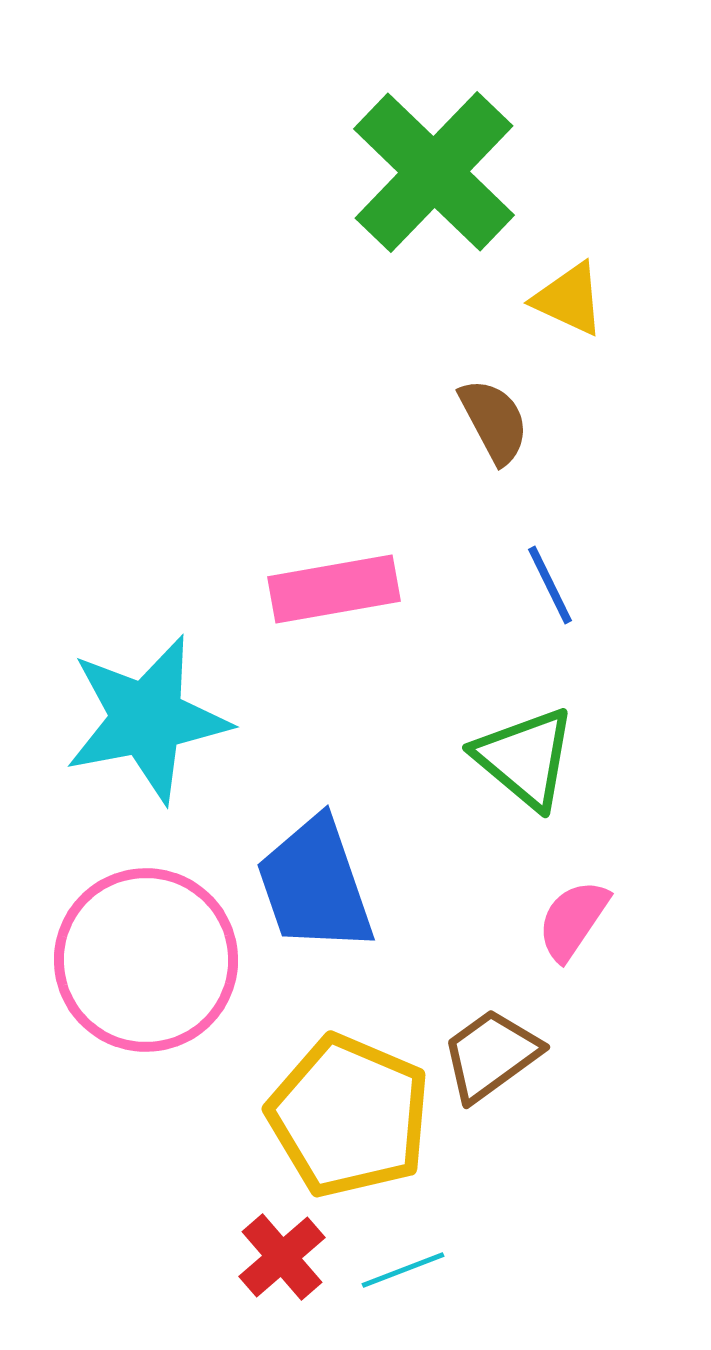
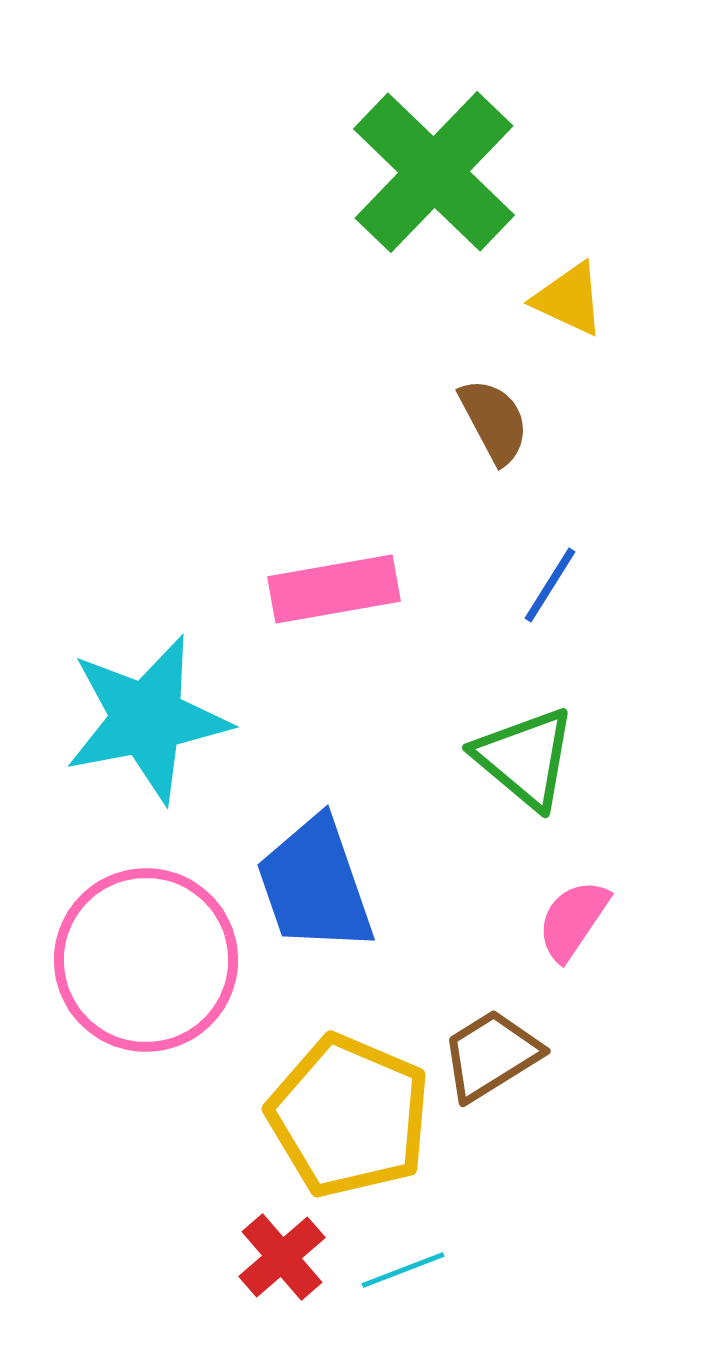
blue line: rotated 58 degrees clockwise
brown trapezoid: rotated 4 degrees clockwise
